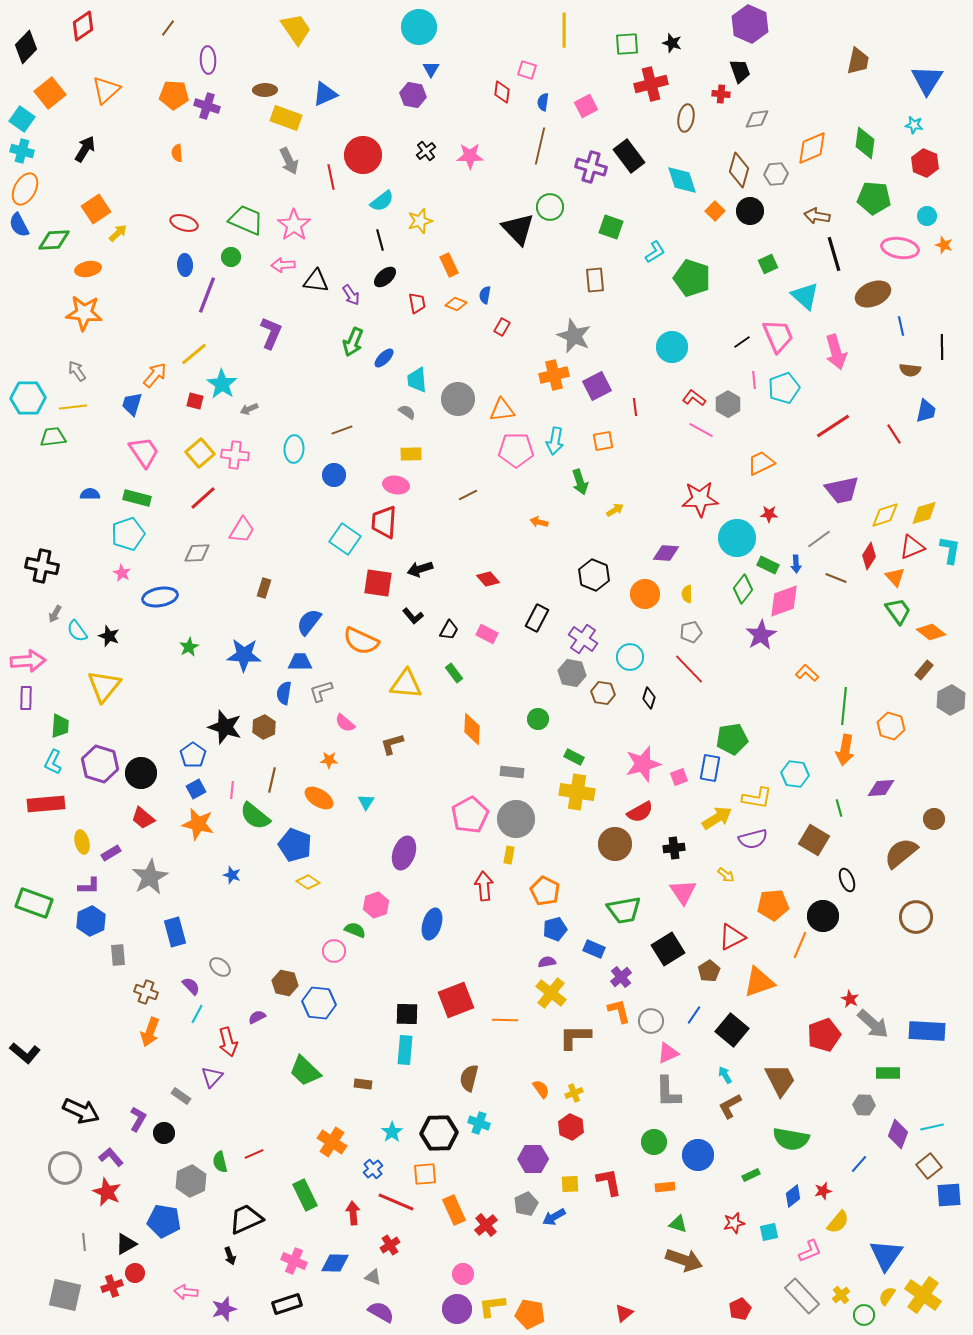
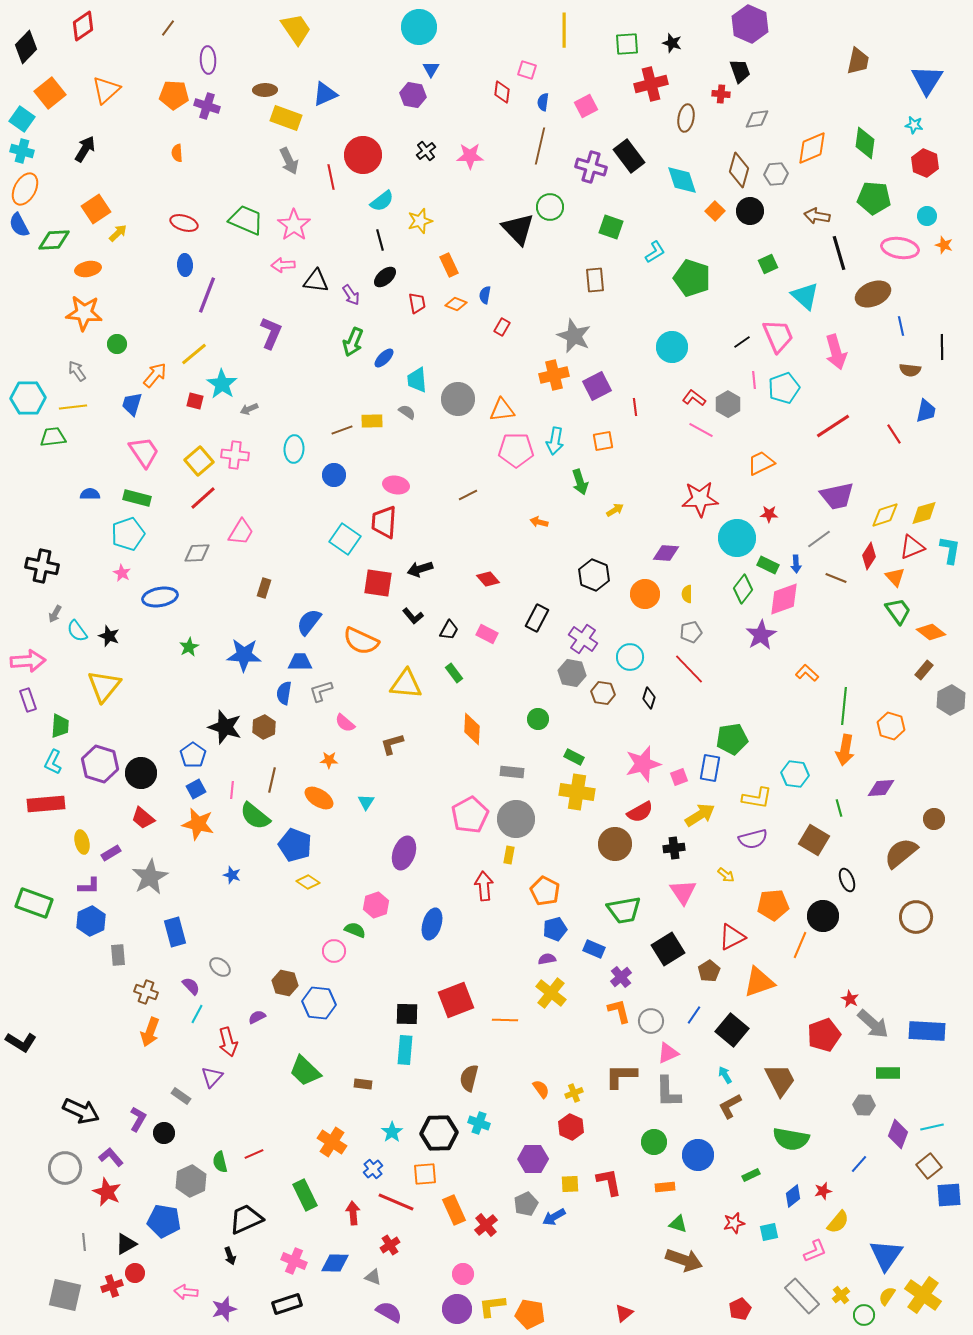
black line at (834, 254): moved 5 px right, 1 px up
green circle at (231, 257): moved 114 px left, 87 px down
yellow square at (200, 453): moved 1 px left, 8 px down
yellow rectangle at (411, 454): moved 39 px left, 33 px up
purple trapezoid at (842, 490): moved 5 px left, 6 px down
pink trapezoid at (242, 530): moved 1 px left, 2 px down
pink diamond at (784, 601): moved 2 px up
purple rectangle at (26, 698): moved 2 px right, 2 px down; rotated 20 degrees counterclockwise
yellow arrow at (717, 818): moved 17 px left, 3 px up
purple semicircle at (547, 962): moved 3 px up
brown L-shape at (575, 1037): moved 46 px right, 39 px down
black L-shape at (25, 1053): moved 4 px left, 11 px up; rotated 8 degrees counterclockwise
pink L-shape at (810, 1251): moved 5 px right
purple semicircle at (381, 1312): moved 8 px right
